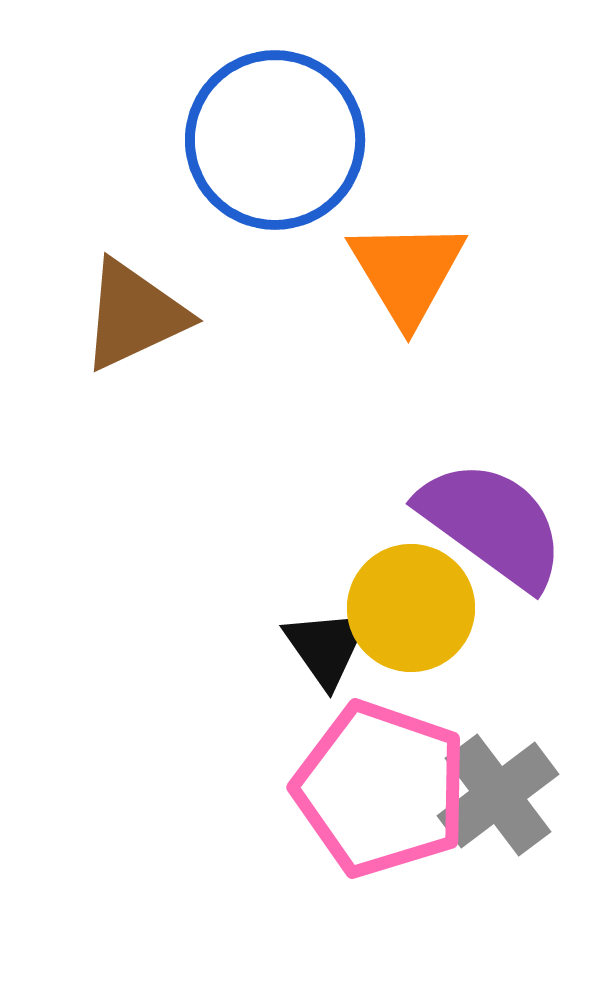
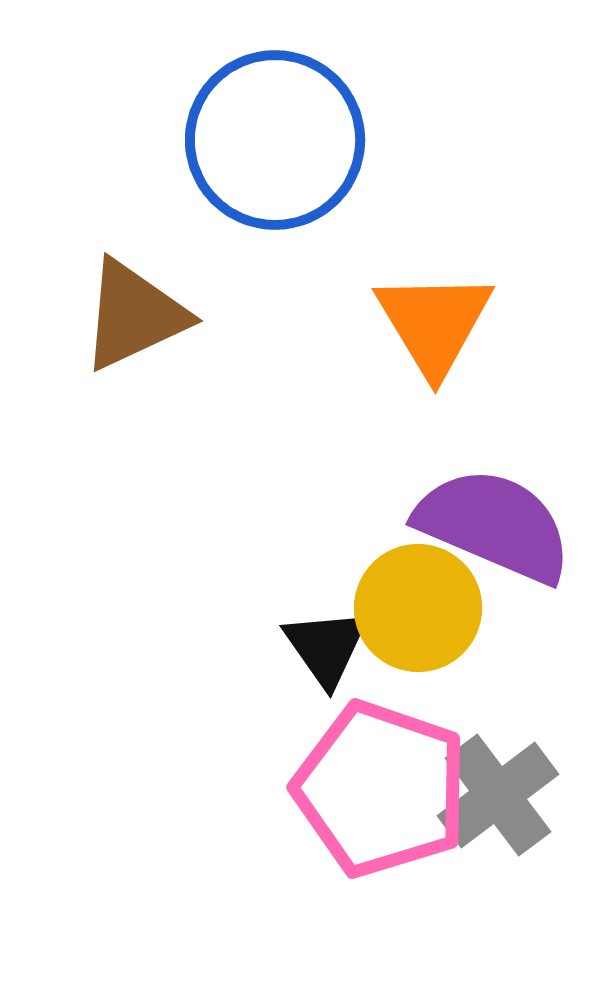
orange triangle: moved 27 px right, 51 px down
purple semicircle: moved 2 px right, 1 px down; rotated 13 degrees counterclockwise
yellow circle: moved 7 px right
